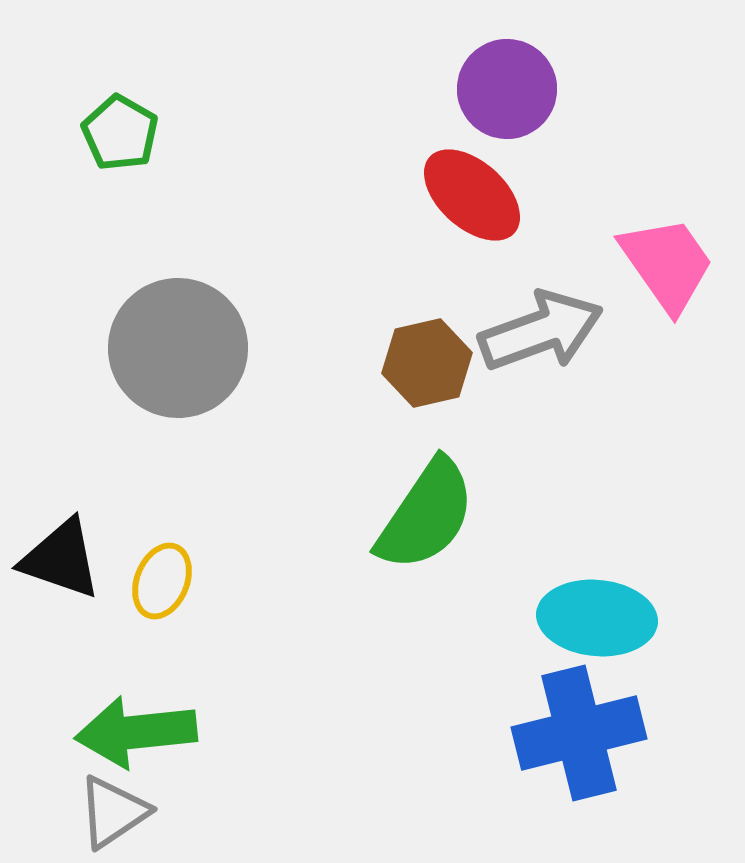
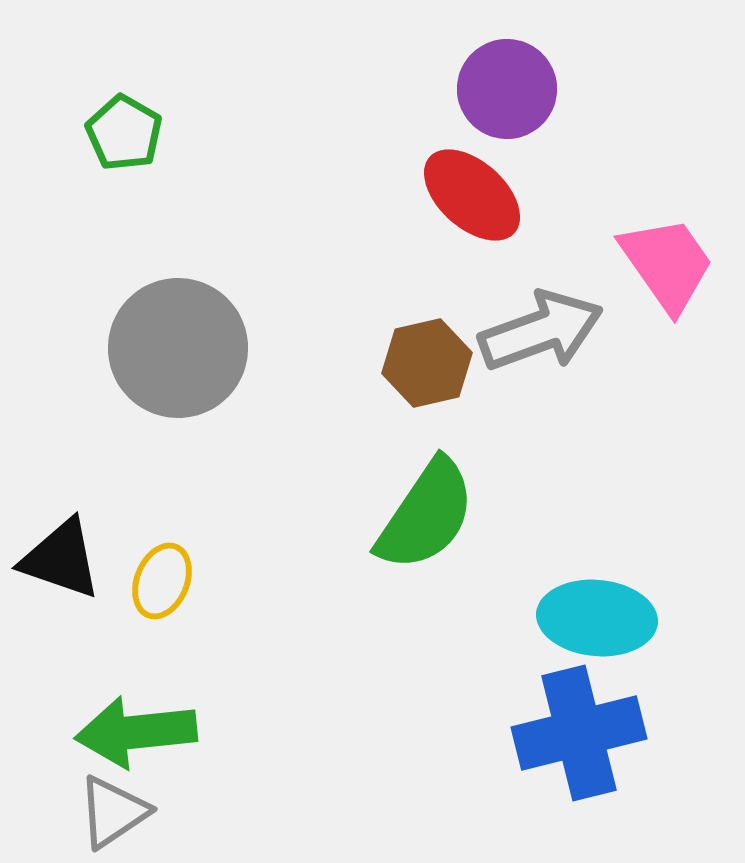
green pentagon: moved 4 px right
